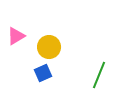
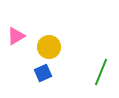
green line: moved 2 px right, 3 px up
